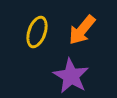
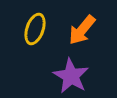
yellow ellipse: moved 2 px left, 3 px up
